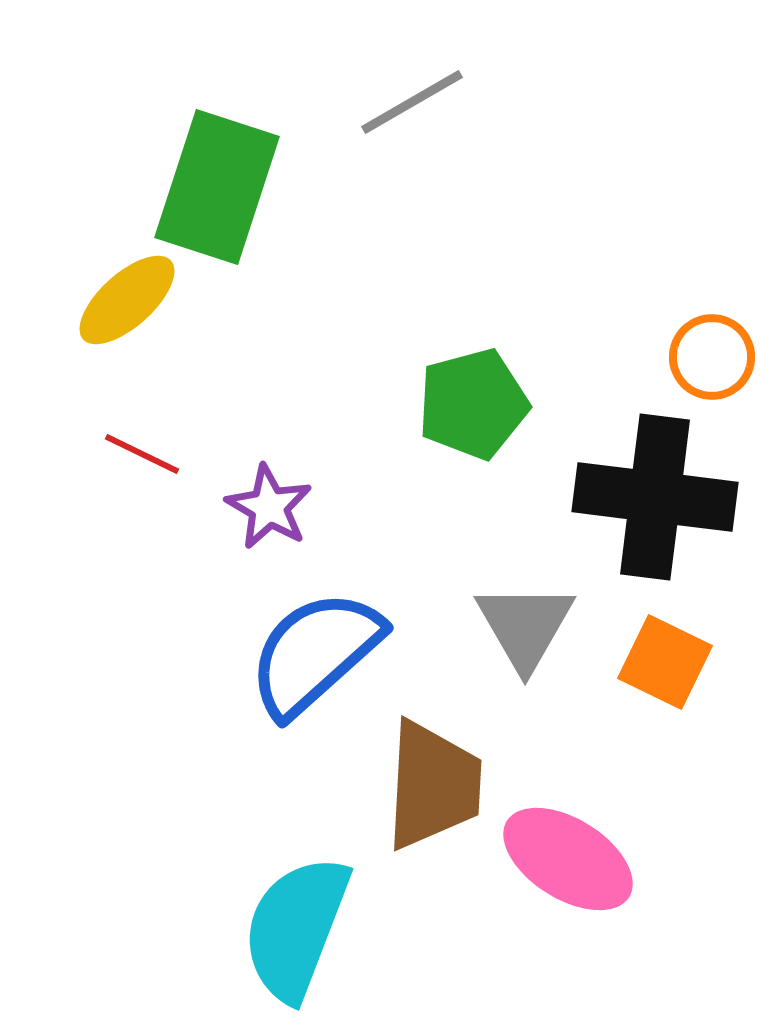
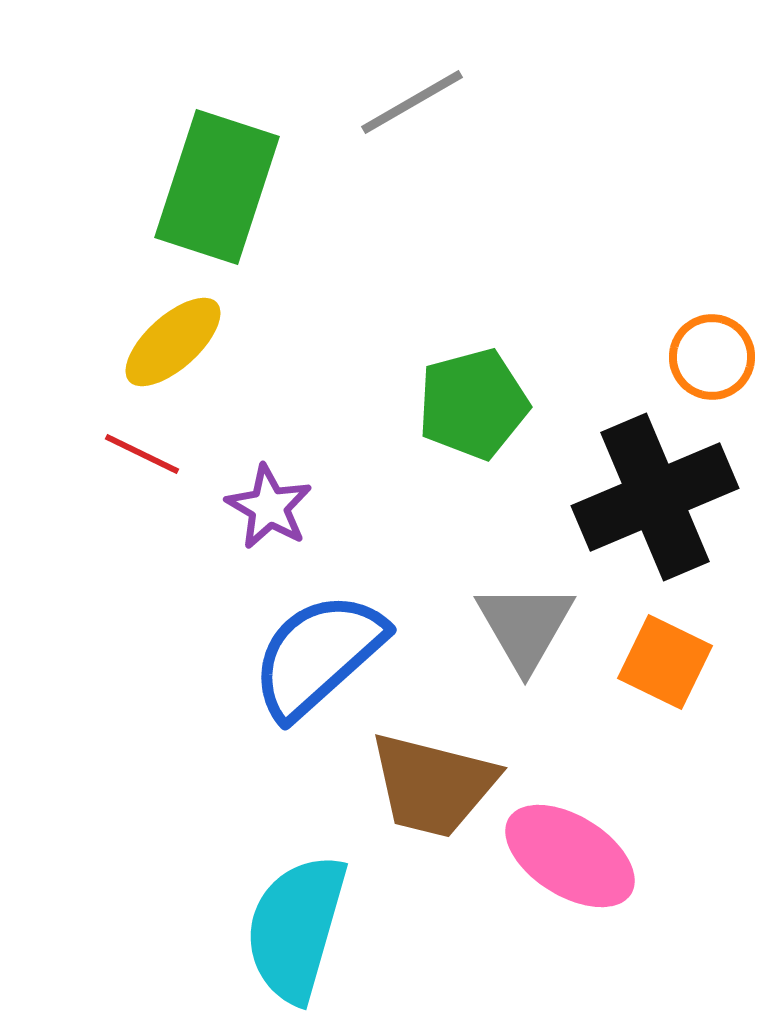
yellow ellipse: moved 46 px right, 42 px down
black cross: rotated 30 degrees counterclockwise
blue semicircle: moved 3 px right, 2 px down
brown trapezoid: rotated 101 degrees clockwise
pink ellipse: moved 2 px right, 3 px up
cyan semicircle: rotated 5 degrees counterclockwise
